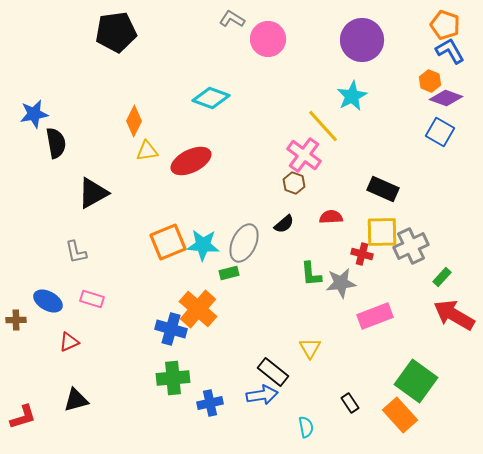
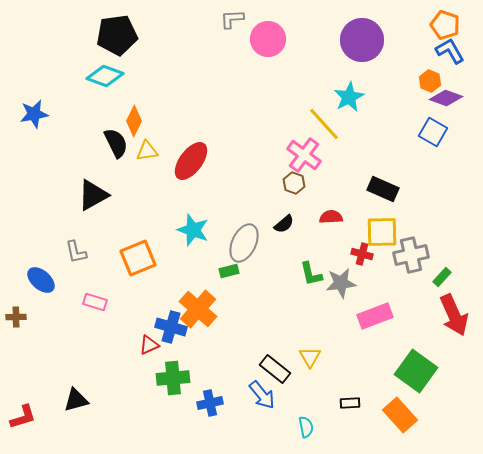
gray L-shape at (232, 19): rotated 35 degrees counterclockwise
black pentagon at (116, 32): moved 1 px right, 3 px down
cyan star at (352, 96): moved 3 px left, 1 px down
cyan diamond at (211, 98): moved 106 px left, 22 px up
yellow line at (323, 126): moved 1 px right, 2 px up
blue square at (440, 132): moved 7 px left
black semicircle at (56, 143): moved 60 px right; rotated 16 degrees counterclockwise
red ellipse at (191, 161): rotated 27 degrees counterclockwise
black triangle at (93, 193): moved 2 px down
orange square at (168, 242): moved 30 px left, 16 px down
cyan star at (203, 245): moved 10 px left, 15 px up; rotated 16 degrees clockwise
gray cross at (411, 246): moved 9 px down; rotated 12 degrees clockwise
green rectangle at (229, 273): moved 2 px up
green L-shape at (311, 274): rotated 8 degrees counterclockwise
pink rectangle at (92, 299): moved 3 px right, 3 px down
blue ellipse at (48, 301): moved 7 px left, 21 px up; rotated 12 degrees clockwise
red arrow at (454, 315): rotated 144 degrees counterclockwise
brown cross at (16, 320): moved 3 px up
blue cross at (171, 329): moved 2 px up
red triangle at (69, 342): moved 80 px right, 3 px down
yellow triangle at (310, 348): moved 9 px down
black rectangle at (273, 372): moved 2 px right, 3 px up
green square at (416, 381): moved 10 px up
blue arrow at (262, 395): rotated 60 degrees clockwise
black rectangle at (350, 403): rotated 60 degrees counterclockwise
